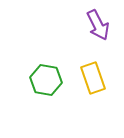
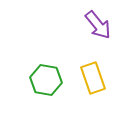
purple arrow: rotated 12 degrees counterclockwise
